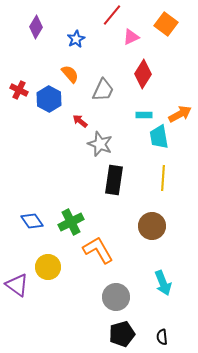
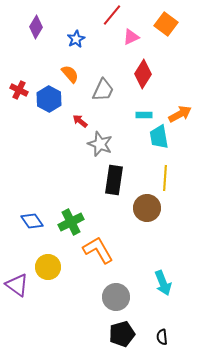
yellow line: moved 2 px right
brown circle: moved 5 px left, 18 px up
